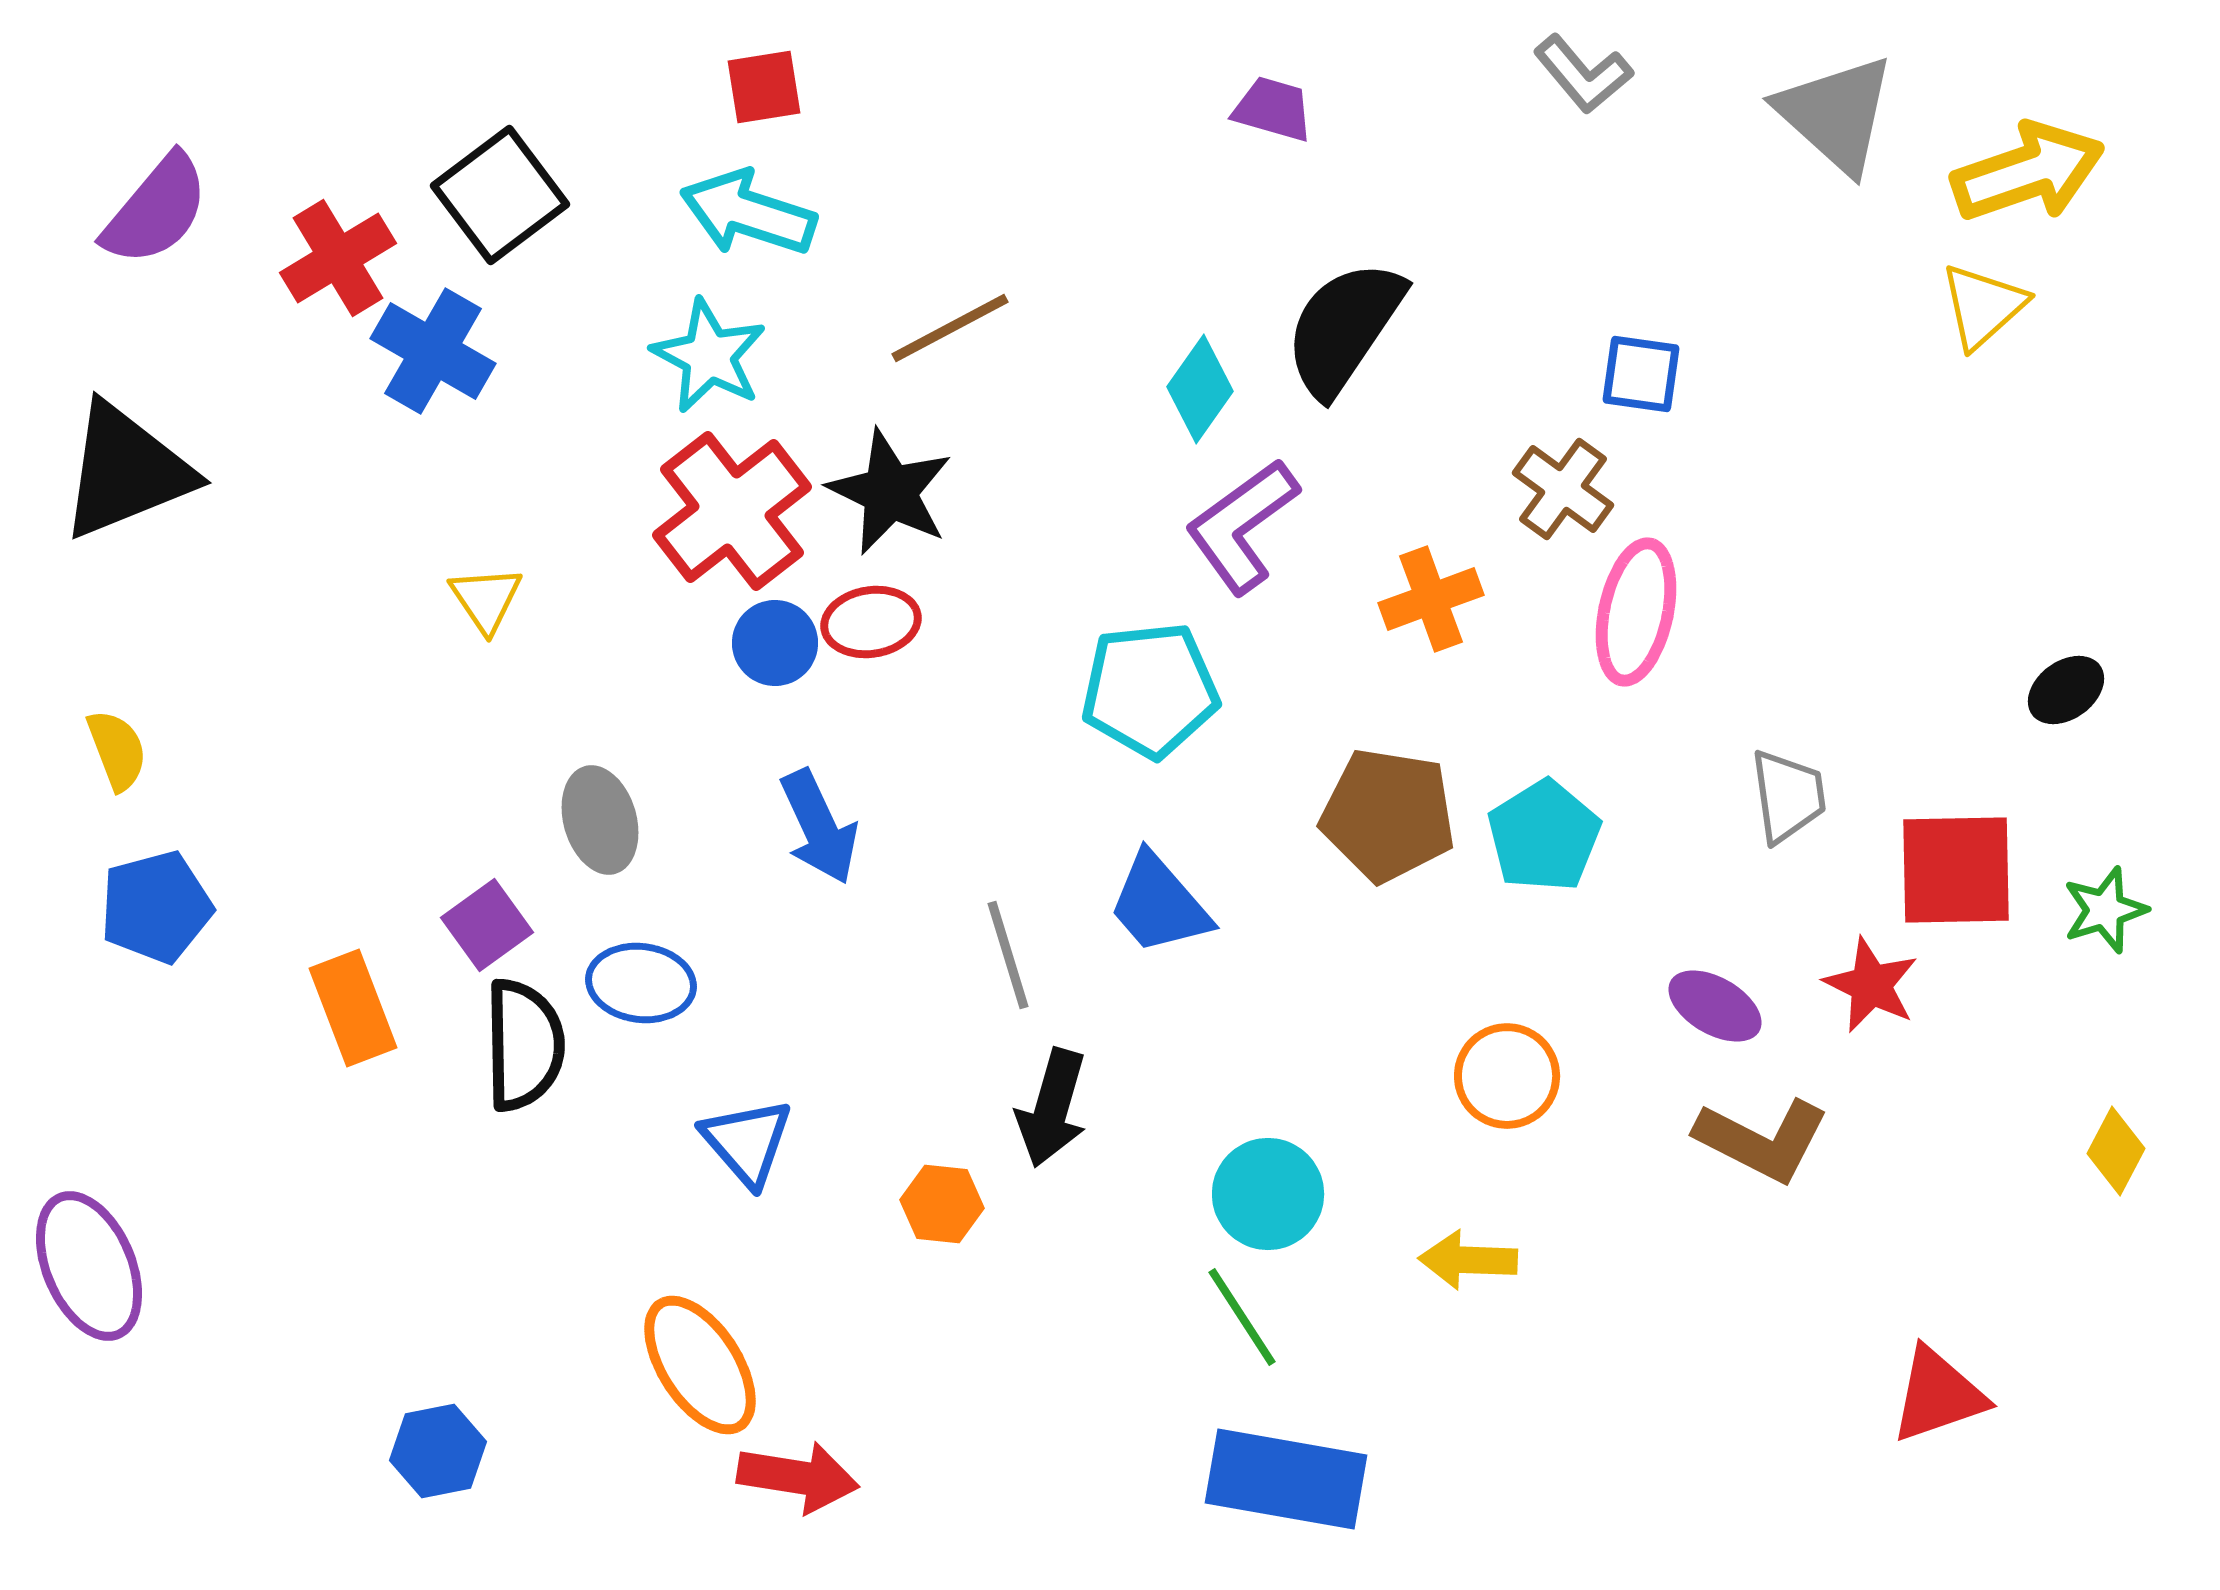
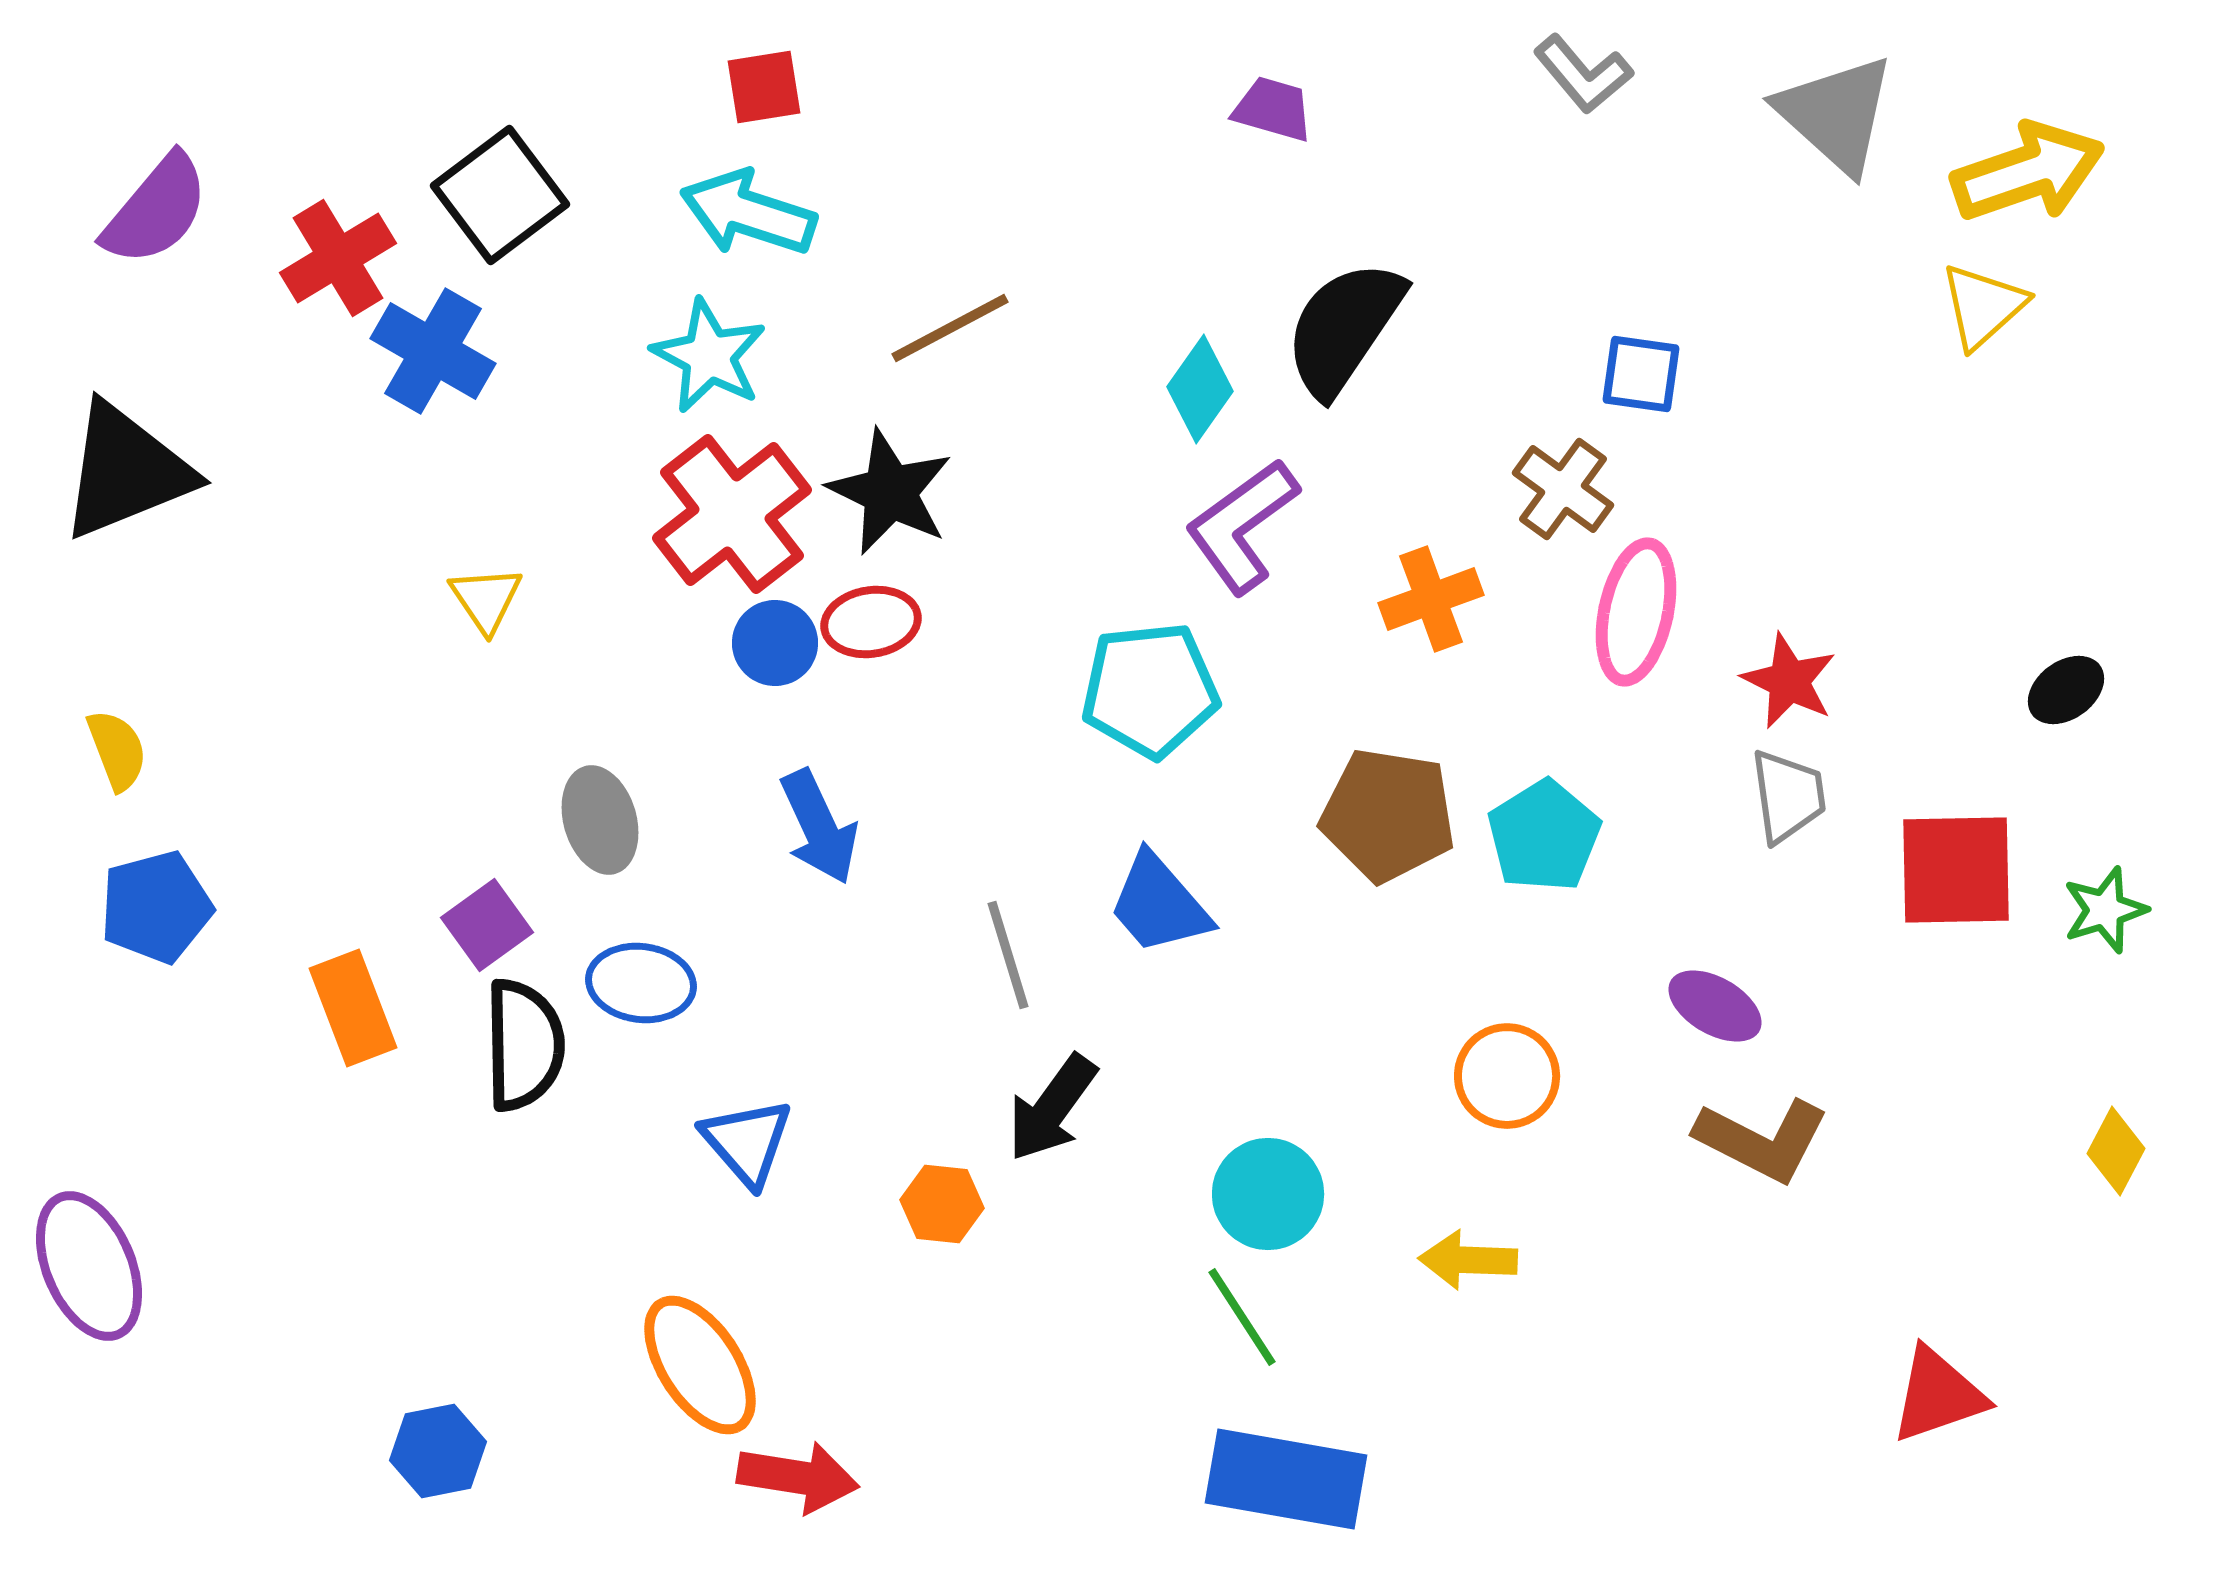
red cross at (732, 511): moved 3 px down
red star at (1871, 985): moved 82 px left, 304 px up
black arrow at (1052, 1108): rotated 20 degrees clockwise
